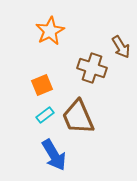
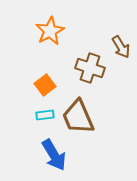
brown cross: moved 2 px left
orange square: moved 3 px right; rotated 15 degrees counterclockwise
cyan rectangle: rotated 30 degrees clockwise
